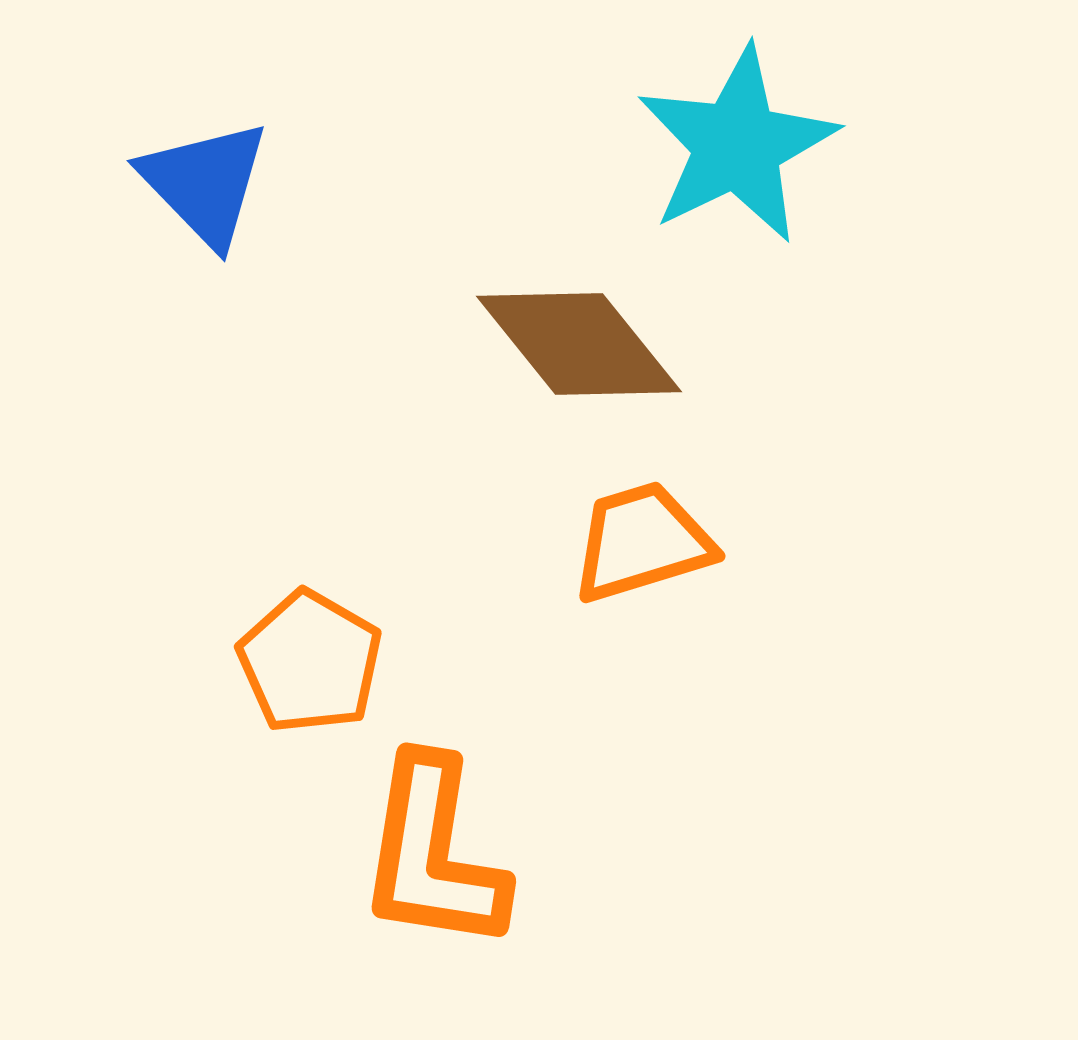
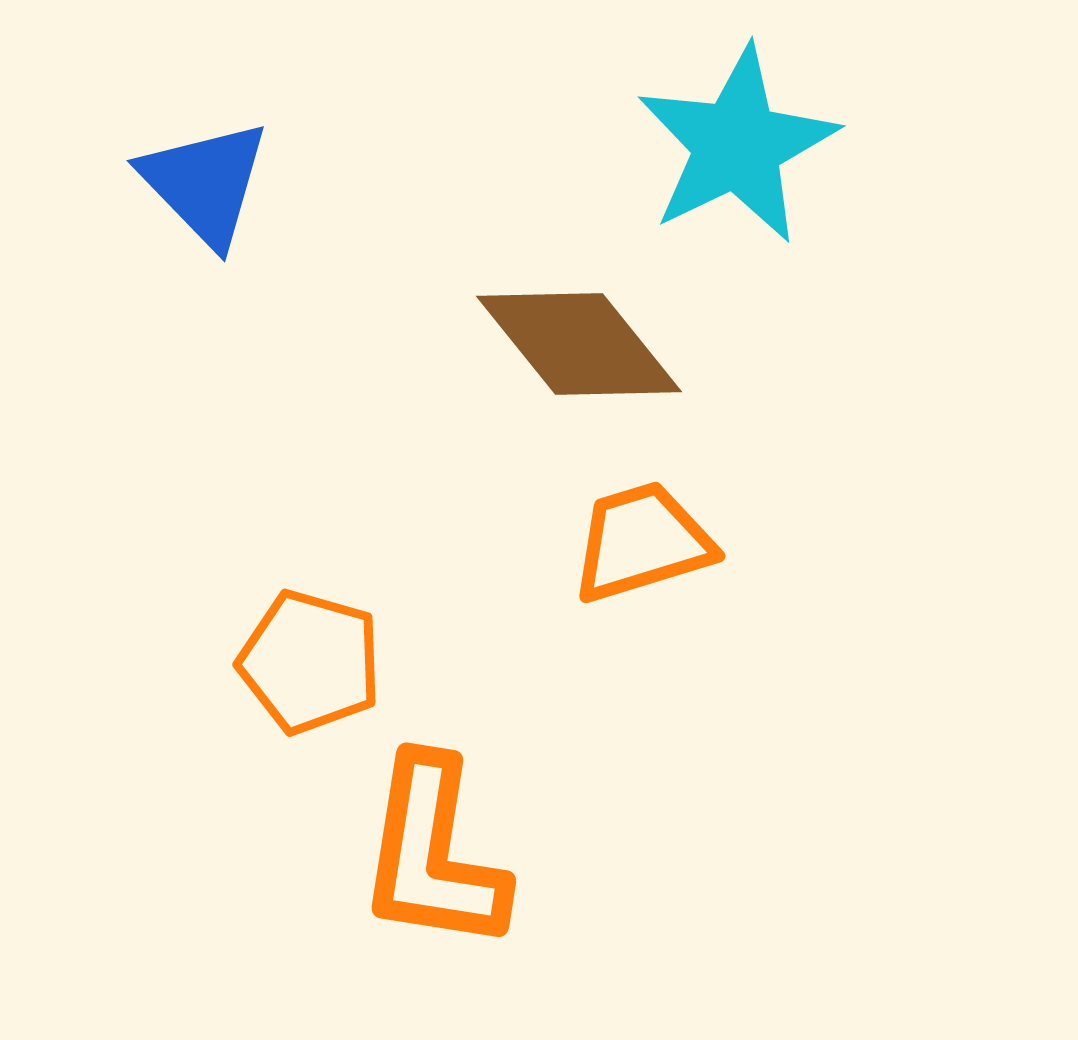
orange pentagon: rotated 14 degrees counterclockwise
